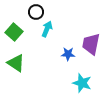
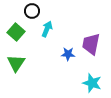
black circle: moved 4 px left, 1 px up
green square: moved 2 px right
green triangle: rotated 30 degrees clockwise
cyan star: moved 10 px right
